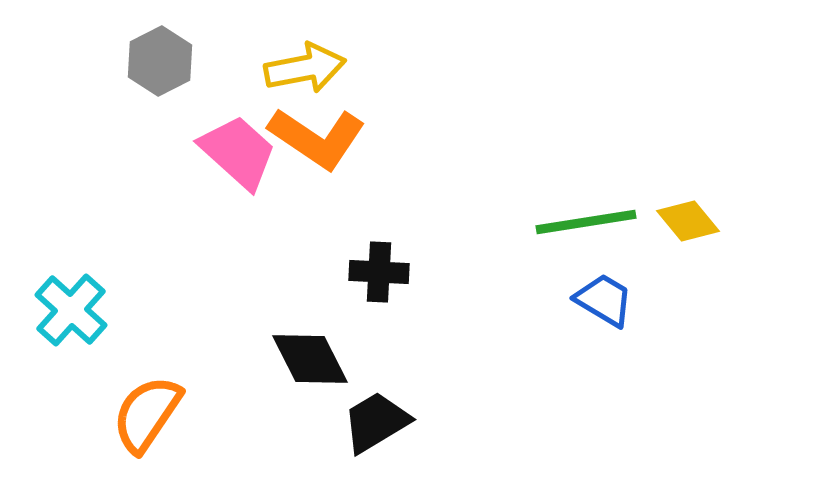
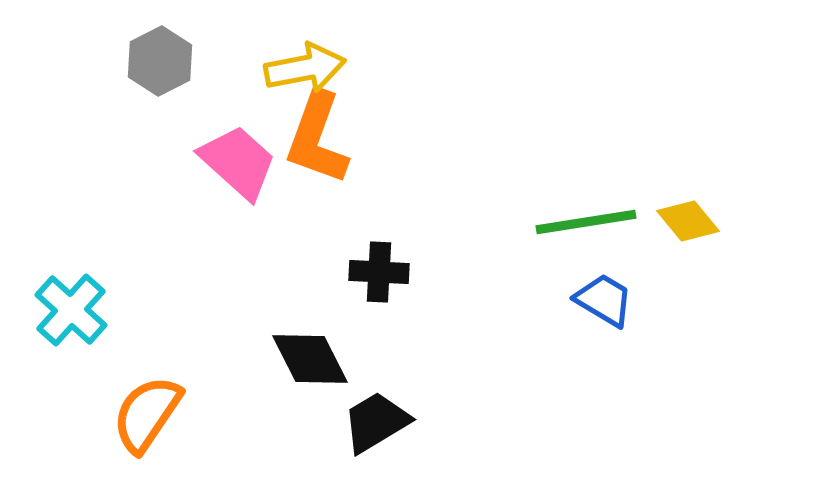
orange L-shape: rotated 76 degrees clockwise
pink trapezoid: moved 10 px down
